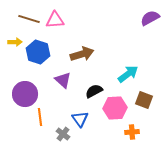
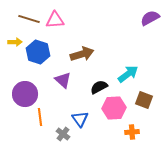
black semicircle: moved 5 px right, 4 px up
pink hexagon: moved 1 px left
